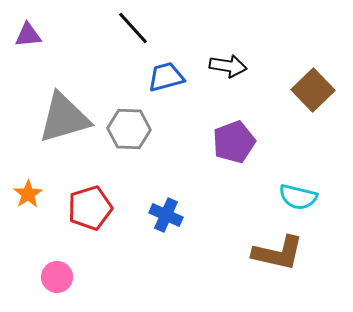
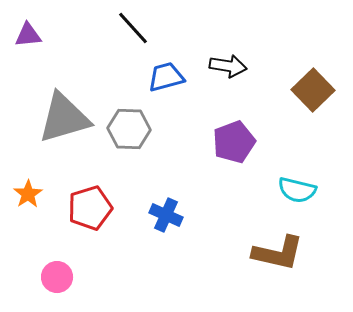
cyan semicircle: moved 1 px left, 7 px up
